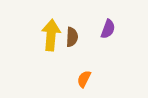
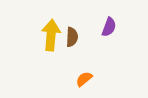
purple semicircle: moved 1 px right, 2 px up
orange semicircle: rotated 24 degrees clockwise
